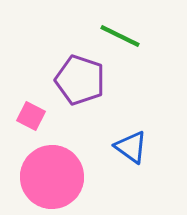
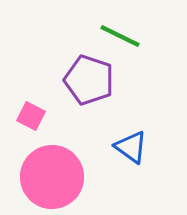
purple pentagon: moved 9 px right
